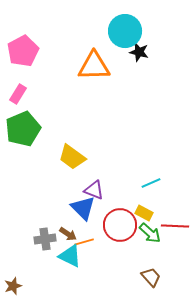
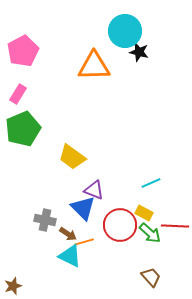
gray cross: moved 19 px up; rotated 20 degrees clockwise
